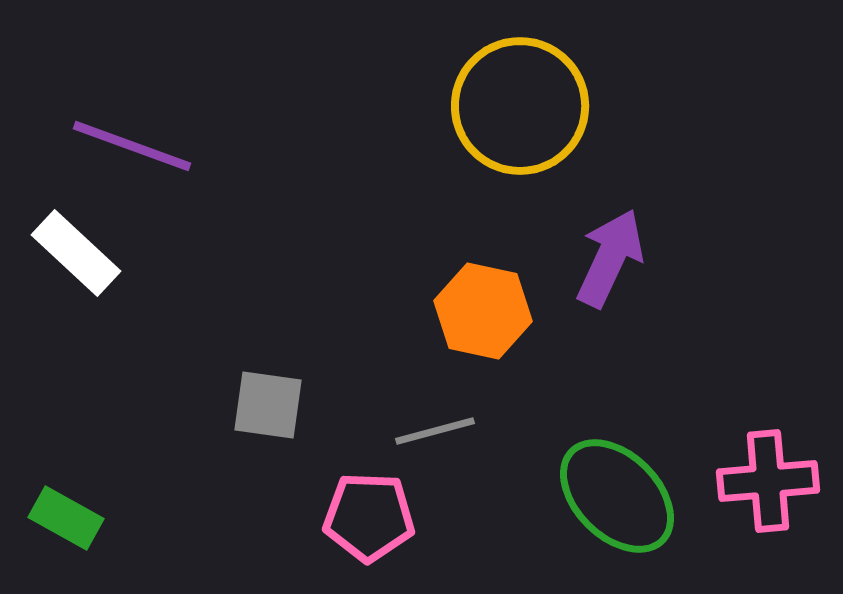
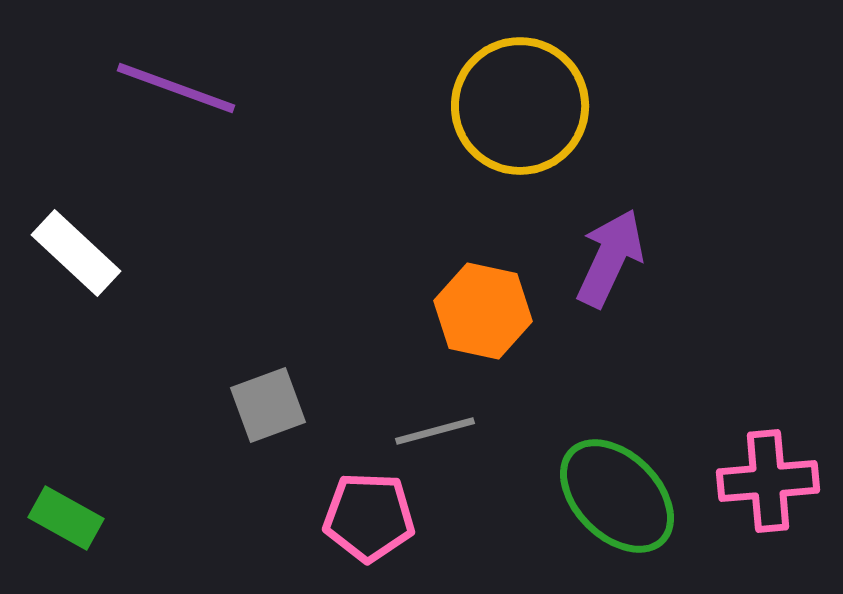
purple line: moved 44 px right, 58 px up
gray square: rotated 28 degrees counterclockwise
